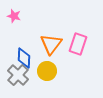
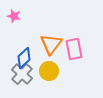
pink rectangle: moved 4 px left, 5 px down; rotated 30 degrees counterclockwise
blue diamond: rotated 45 degrees clockwise
yellow circle: moved 2 px right
gray cross: moved 4 px right, 1 px up
